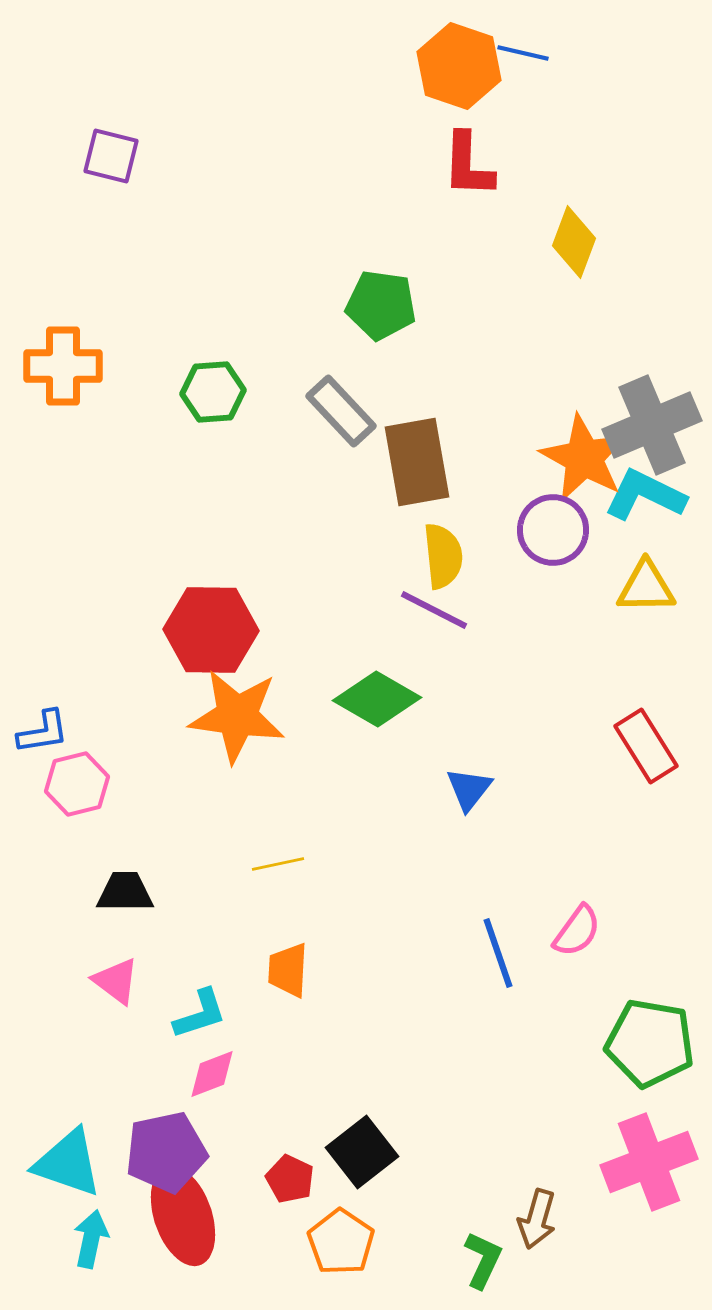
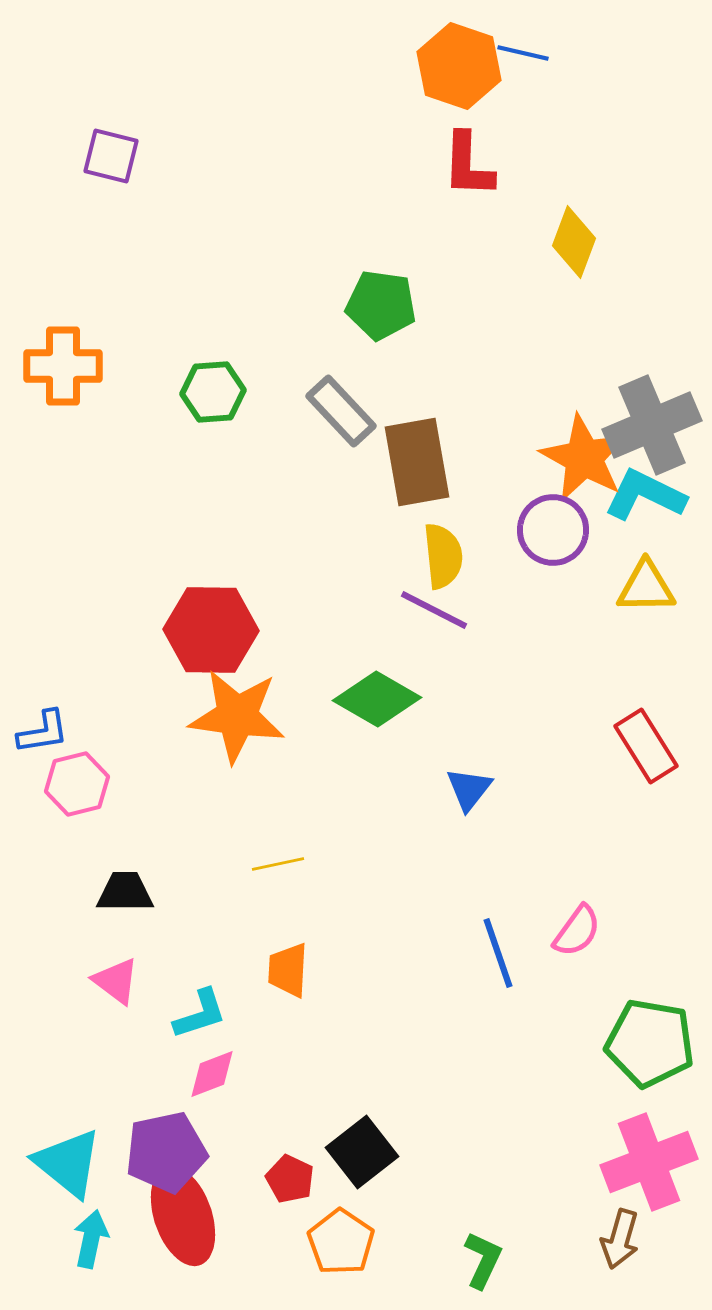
cyan triangle at (68, 1163): rotated 20 degrees clockwise
brown arrow at (537, 1219): moved 83 px right, 20 px down
